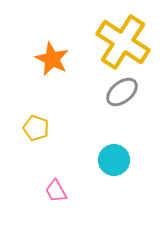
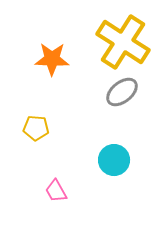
orange star: rotated 24 degrees counterclockwise
yellow pentagon: rotated 15 degrees counterclockwise
